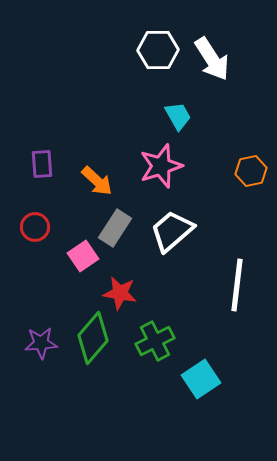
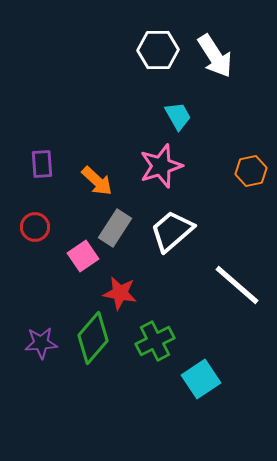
white arrow: moved 3 px right, 3 px up
white line: rotated 56 degrees counterclockwise
